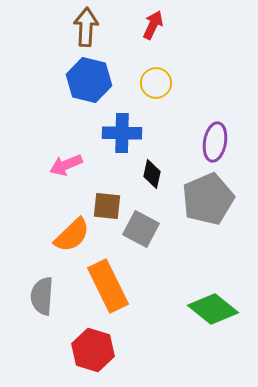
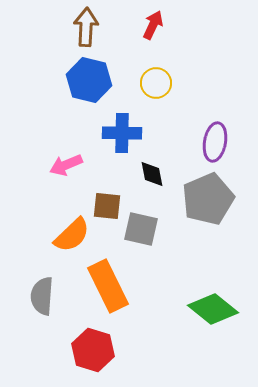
black diamond: rotated 24 degrees counterclockwise
gray square: rotated 15 degrees counterclockwise
